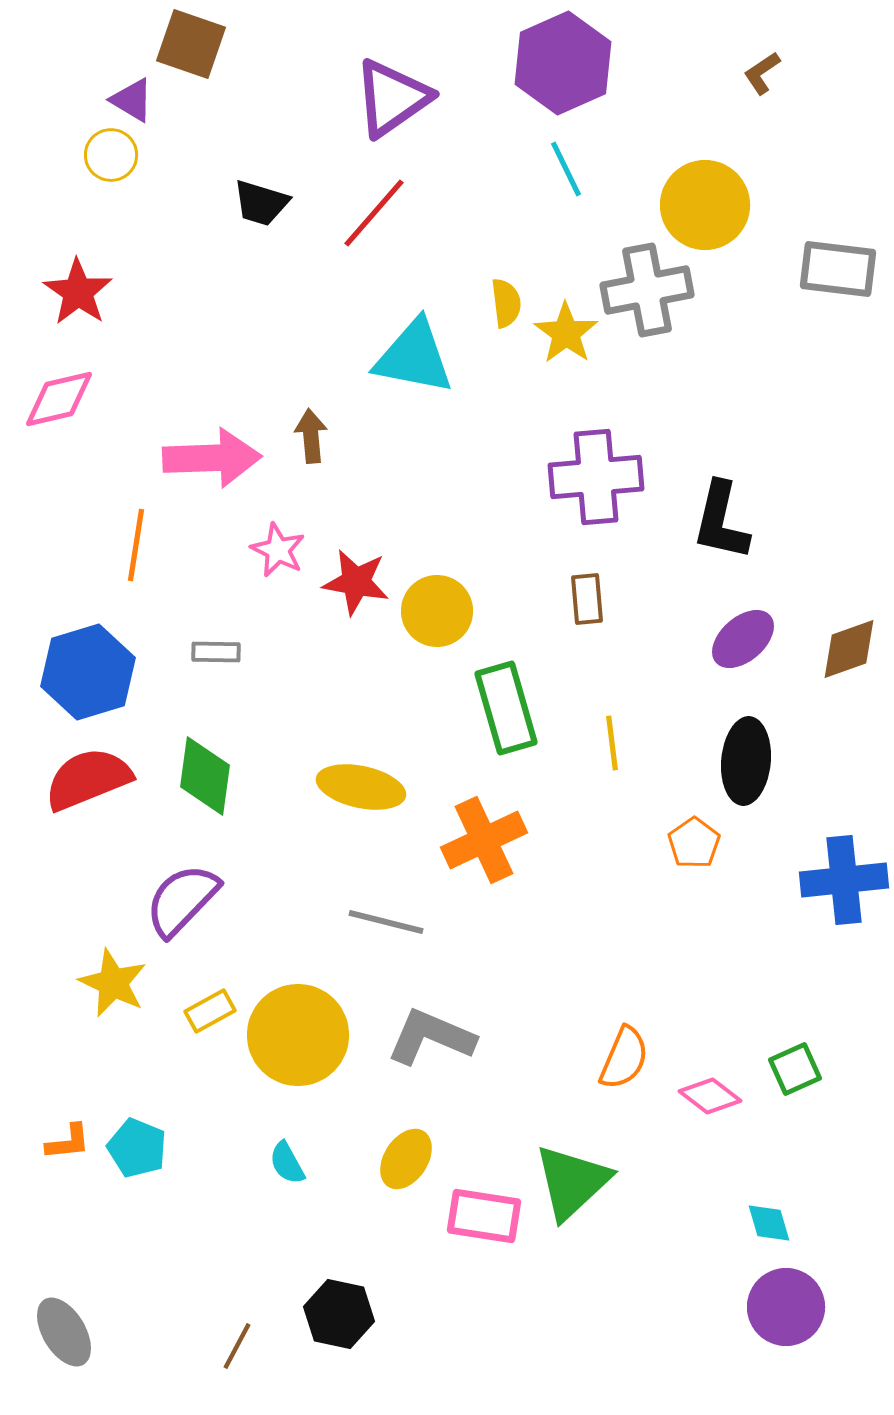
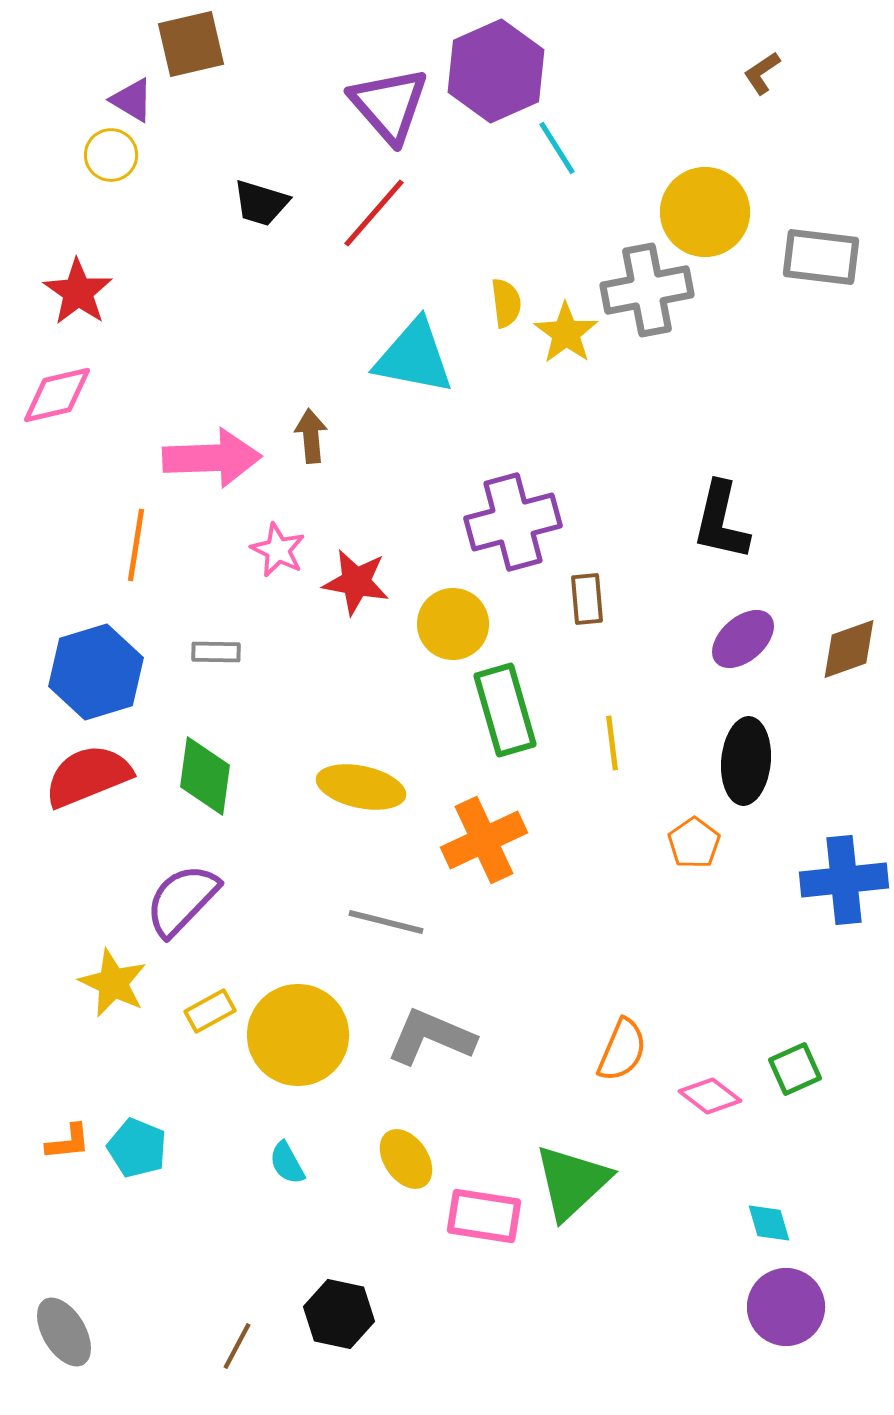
brown square at (191, 44): rotated 32 degrees counterclockwise
purple hexagon at (563, 63): moved 67 px left, 8 px down
purple triangle at (392, 98): moved 3 px left, 7 px down; rotated 36 degrees counterclockwise
cyan line at (566, 169): moved 9 px left, 21 px up; rotated 6 degrees counterclockwise
yellow circle at (705, 205): moved 7 px down
gray rectangle at (838, 269): moved 17 px left, 12 px up
pink diamond at (59, 399): moved 2 px left, 4 px up
purple cross at (596, 477): moved 83 px left, 45 px down; rotated 10 degrees counterclockwise
yellow circle at (437, 611): moved 16 px right, 13 px down
blue hexagon at (88, 672): moved 8 px right
green rectangle at (506, 708): moved 1 px left, 2 px down
red semicircle at (88, 779): moved 3 px up
orange semicircle at (624, 1058): moved 2 px left, 8 px up
yellow ellipse at (406, 1159): rotated 68 degrees counterclockwise
